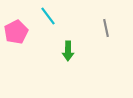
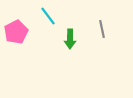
gray line: moved 4 px left, 1 px down
green arrow: moved 2 px right, 12 px up
